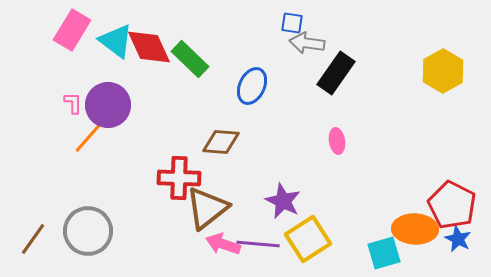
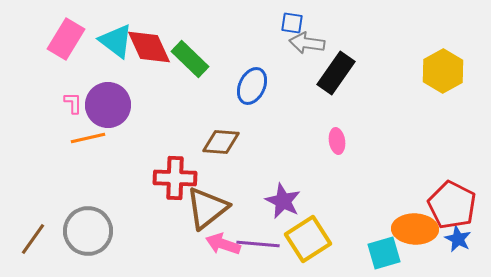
pink rectangle: moved 6 px left, 9 px down
orange line: rotated 36 degrees clockwise
red cross: moved 4 px left
